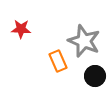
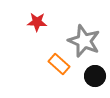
red star: moved 16 px right, 7 px up
orange rectangle: moved 1 px right, 3 px down; rotated 25 degrees counterclockwise
